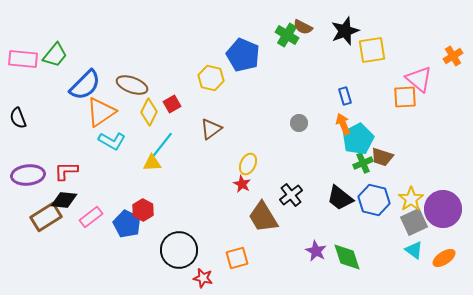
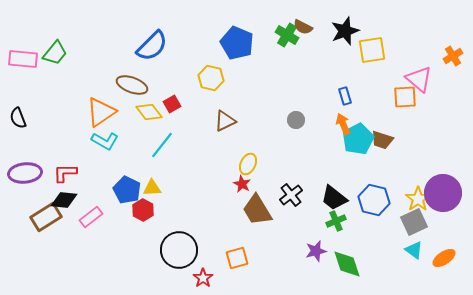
green trapezoid at (55, 55): moved 2 px up
blue pentagon at (243, 55): moved 6 px left, 12 px up
blue semicircle at (85, 85): moved 67 px right, 39 px up
yellow diamond at (149, 112): rotated 64 degrees counterclockwise
gray circle at (299, 123): moved 3 px left, 3 px up
brown triangle at (211, 129): moved 14 px right, 8 px up; rotated 10 degrees clockwise
cyan L-shape at (112, 141): moved 7 px left
brown trapezoid at (382, 157): moved 17 px up
yellow triangle at (152, 163): moved 25 px down
green cross at (363, 163): moved 27 px left, 58 px down
red L-shape at (66, 171): moved 1 px left, 2 px down
purple ellipse at (28, 175): moved 3 px left, 2 px up
black trapezoid at (340, 198): moved 6 px left
yellow star at (411, 199): moved 7 px right
purple circle at (443, 209): moved 16 px up
brown trapezoid at (263, 217): moved 6 px left, 7 px up
blue pentagon at (127, 224): moved 34 px up
purple star at (316, 251): rotated 30 degrees clockwise
green diamond at (347, 257): moved 7 px down
red star at (203, 278): rotated 24 degrees clockwise
